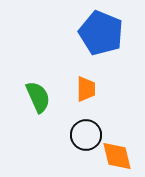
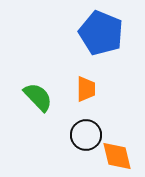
green semicircle: rotated 20 degrees counterclockwise
